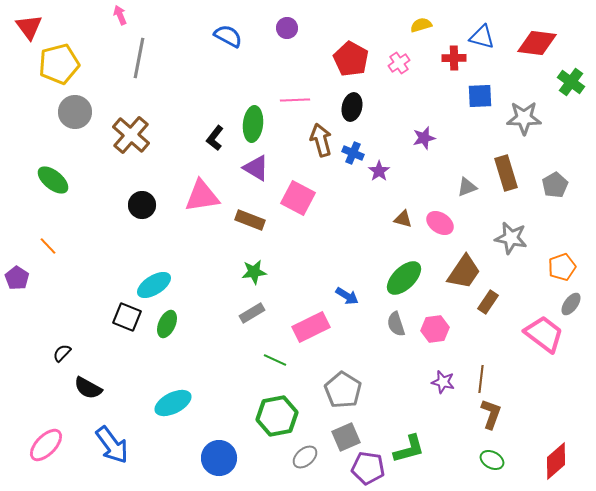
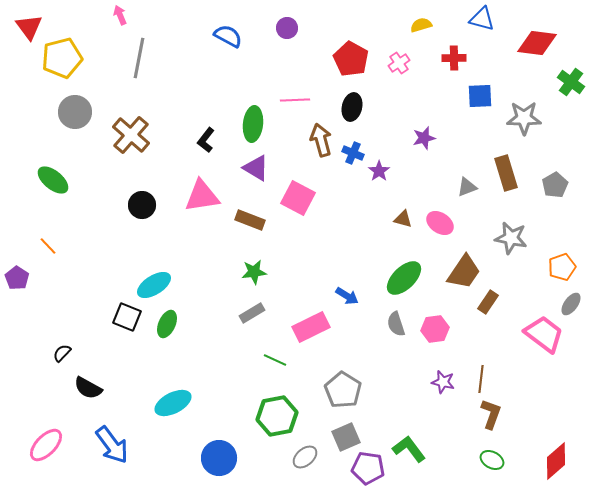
blue triangle at (482, 37): moved 18 px up
yellow pentagon at (59, 64): moved 3 px right, 6 px up
black L-shape at (215, 138): moved 9 px left, 2 px down
green L-shape at (409, 449): rotated 112 degrees counterclockwise
